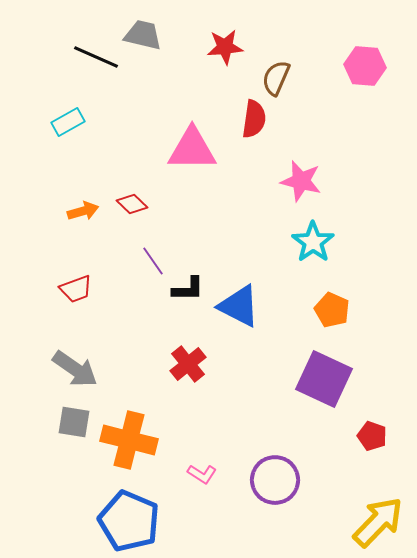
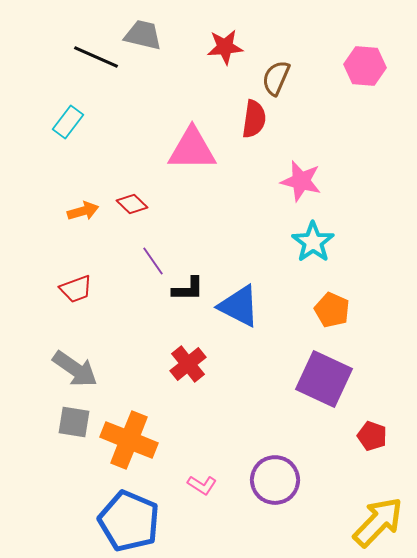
cyan rectangle: rotated 24 degrees counterclockwise
orange cross: rotated 8 degrees clockwise
pink L-shape: moved 11 px down
